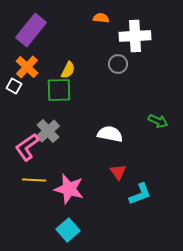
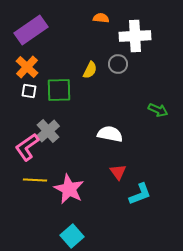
purple rectangle: rotated 16 degrees clockwise
yellow semicircle: moved 22 px right
white square: moved 15 px right, 5 px down; rotated 21 degrees counterclockwise
green arrow: moved 11 px up
yellow line: moved 1 px right
pink star: rotated 12 degrees clockwise
cyan square: moved 4 px right, 6 px down
